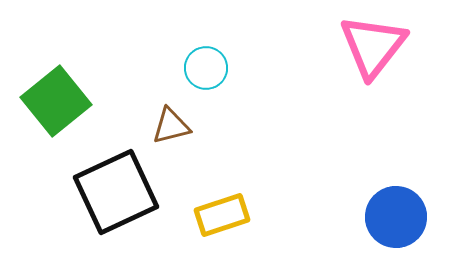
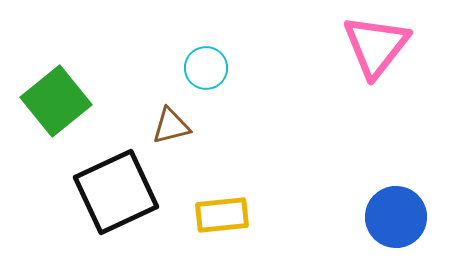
pink triangle: moved 3 px right
yellow rectangle: rotated 12 degrees clockwise
